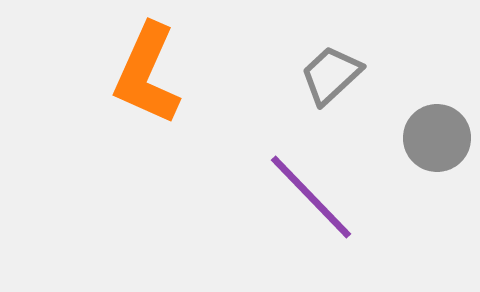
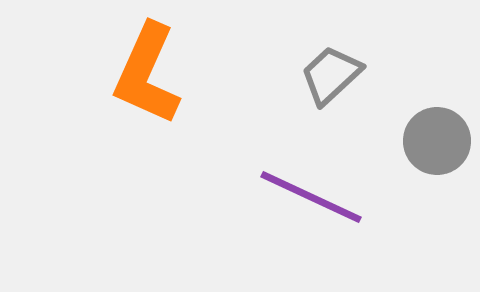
gray circle: moved 3 px down
purple line: rotated 21 degrees counterclockwise
